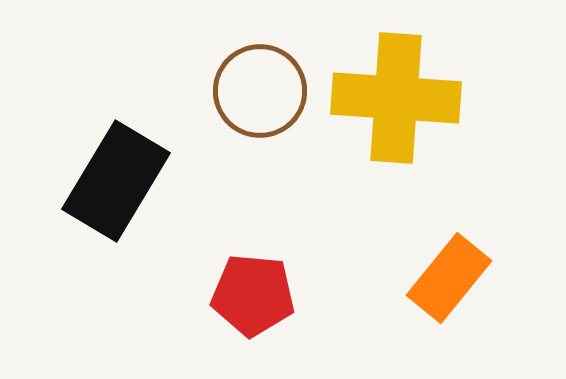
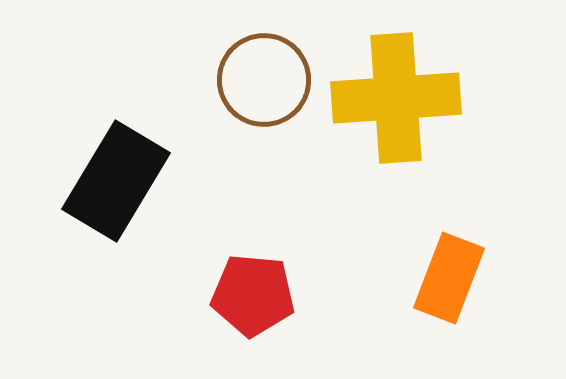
brown circle: moved 4 px right, 11 px up
yellow cross: rotated 8 degrees counterclockwise
orange rectangle: rotated 18 degrees counterclockwise
